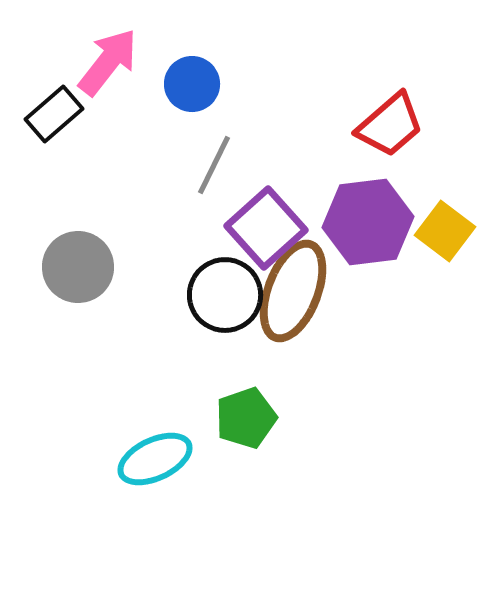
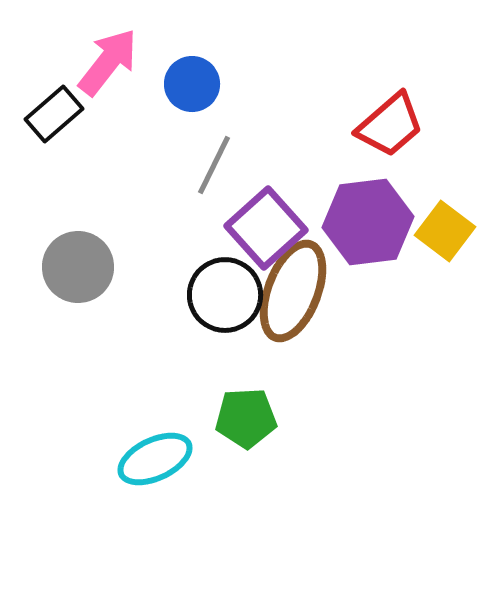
green pentagon: rotated 16 degrees clockwise
